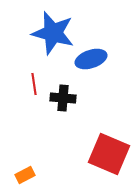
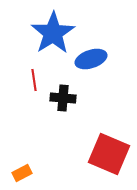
blue star: rotated 24 degrees clockwise
red line: moved 4 px up
orange rectangle: moved 3 px left, 2 px up
